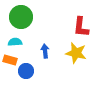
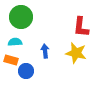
orange rectangle: moved 1 px right
